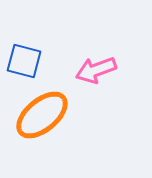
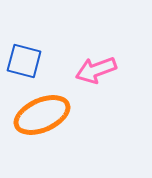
orange ellipse: rotated 16 degrees clockwise
